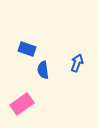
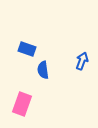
blue arrow: moved 5 px right, 2 px up
pink rectangle: rotated 35 degrees counterclockwise
